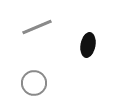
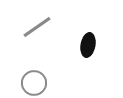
gray line: rotated 12 degrees counterclockwise
